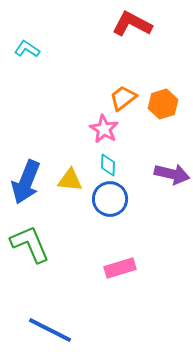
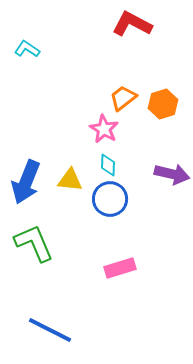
green L-shape: moved 4 px right, 1 px up
